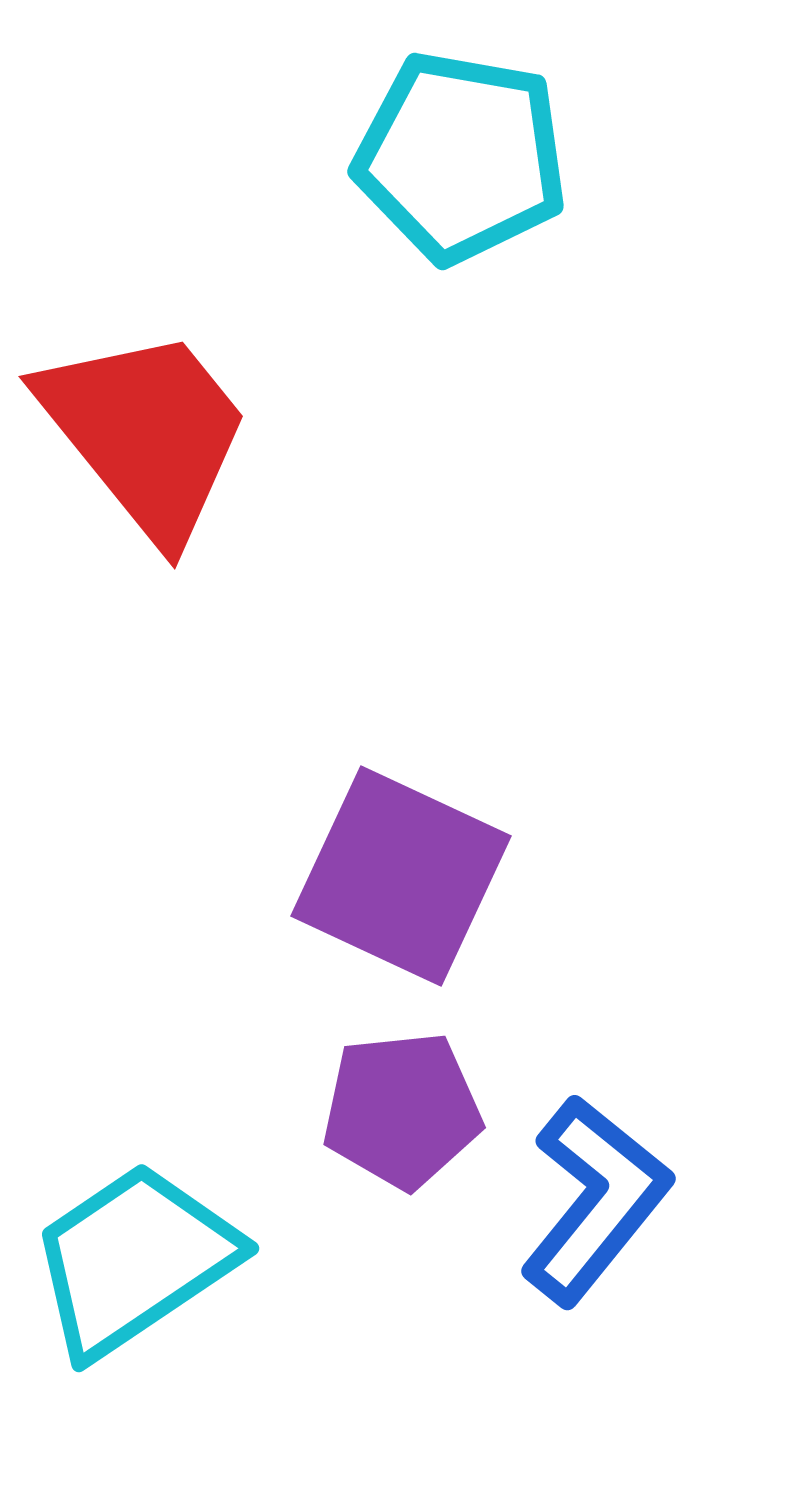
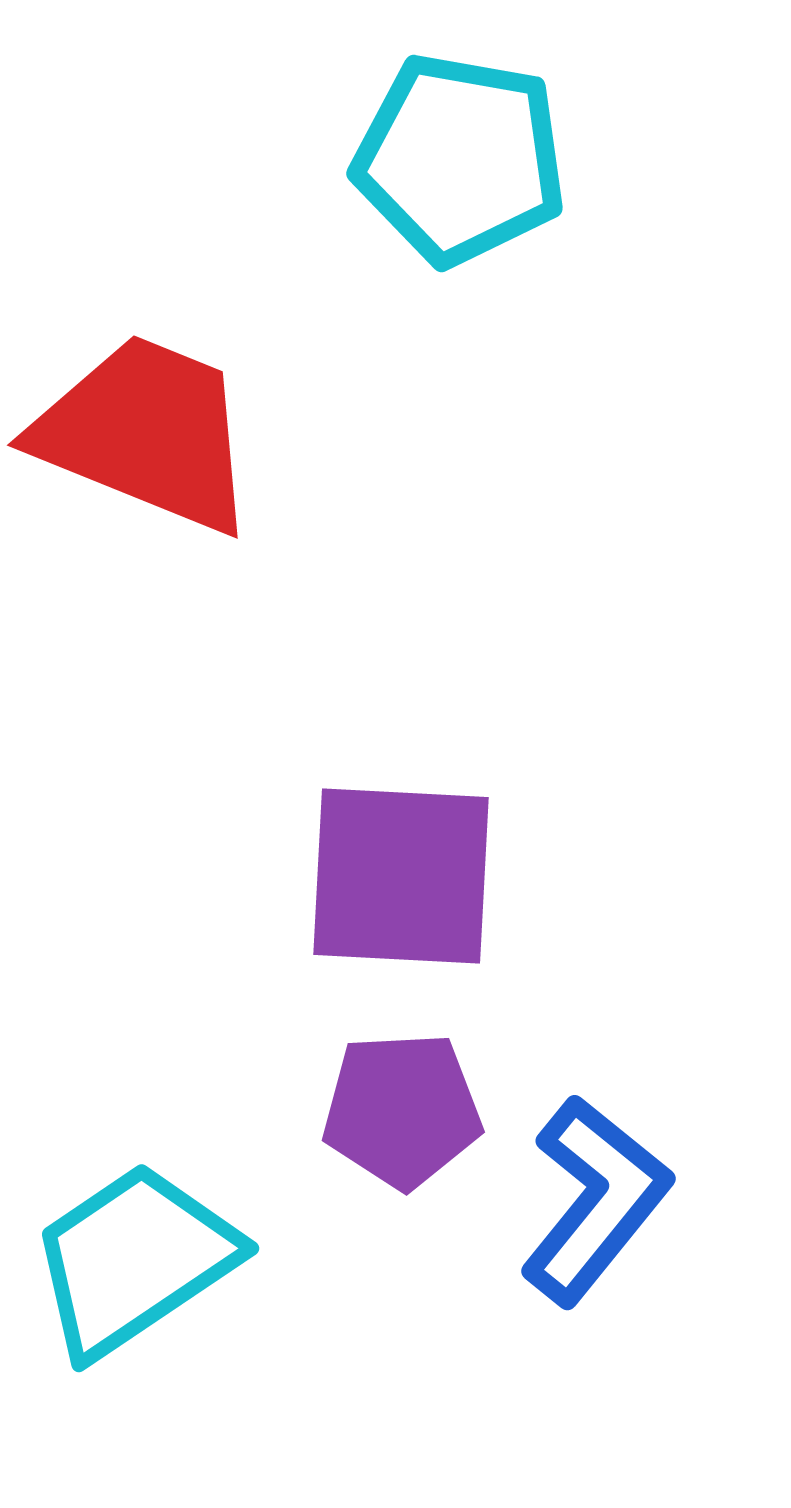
cyan pentagon: moved 1 px left, 2 px down
red trapezoid: rotated 29 degrees counterclockwise
purple square: rotated 22 degrees counterclockwise
purple pentagon: rotated 3 degrees clockwise
